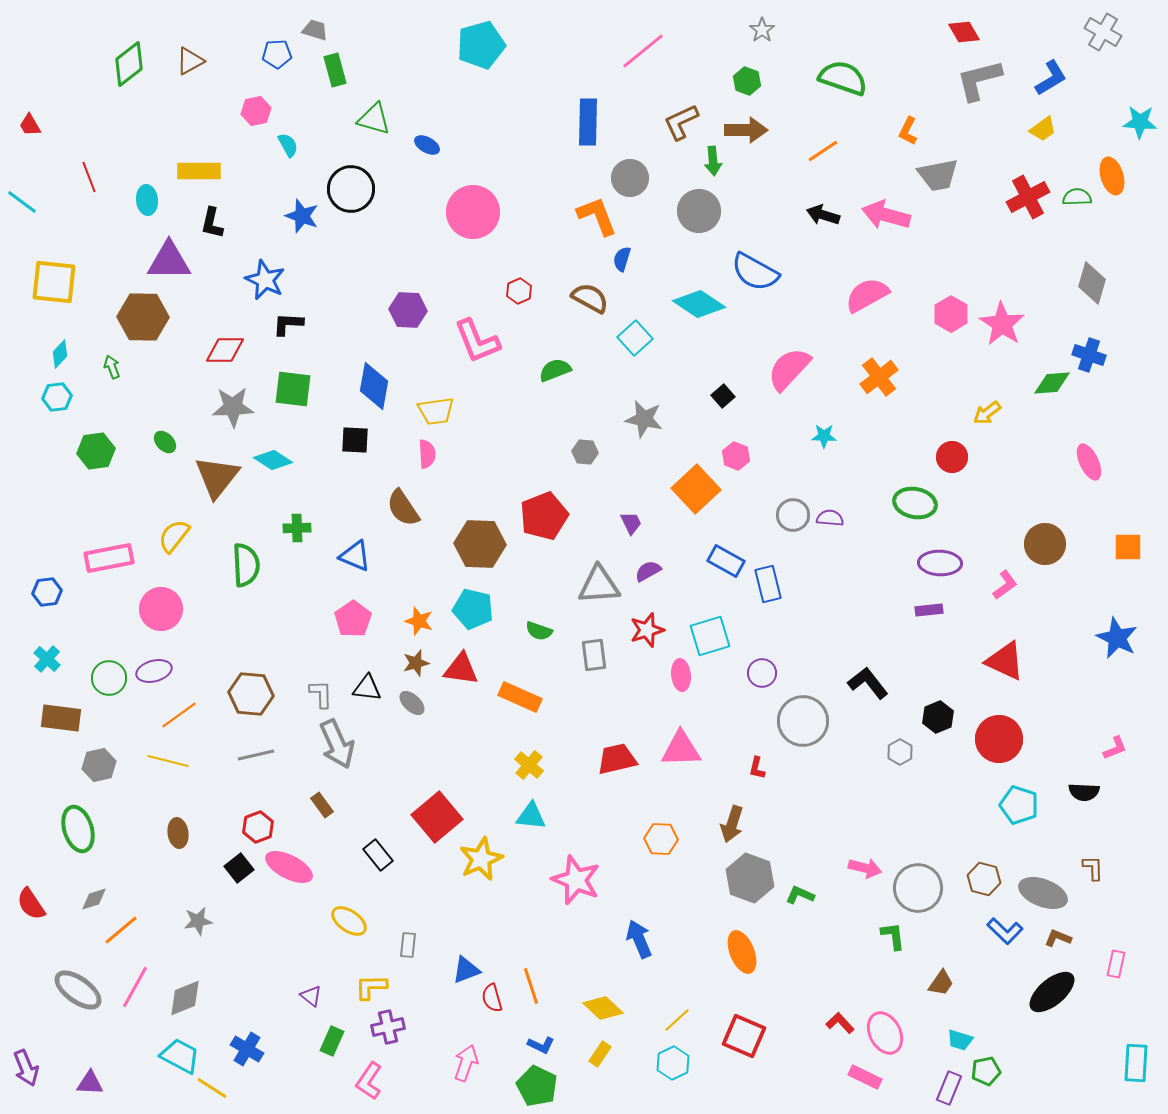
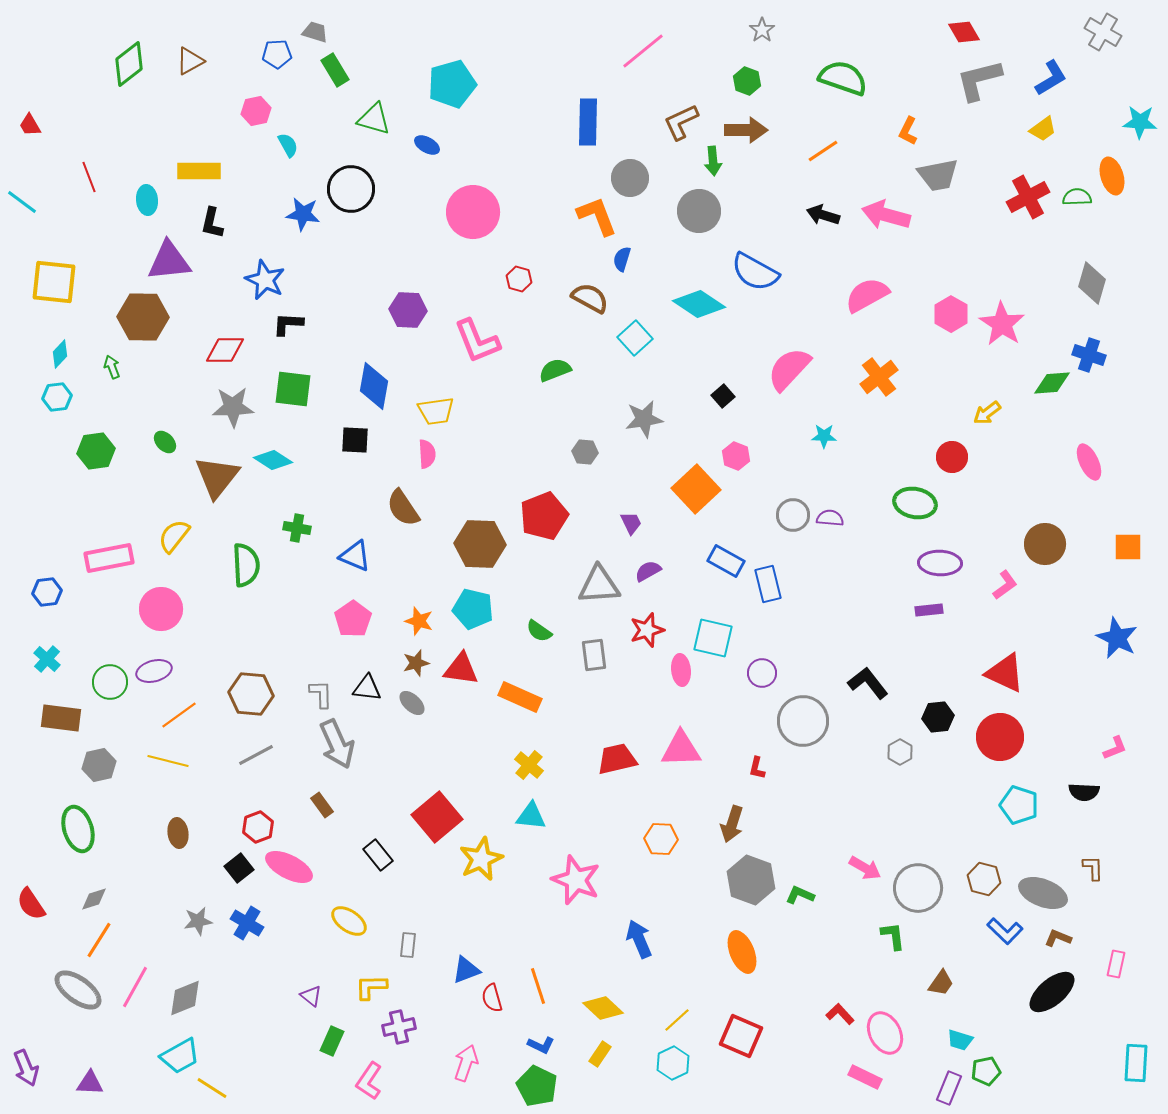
gray trapezoid at (315, 30): moved 2 px down
cyan pentagon at (481, 45): moved 29 px left, 39 px down
green rectangle at (335, 70): rotated 16 degrees counterclockwise
blue star at (302, 216): moved 1 px right, 2 px up; rotated 12 degrees counterclockwise
purple triangle at (169, 261): rotated 6 degrees counterclockwise
red hexagon at (519, 291): moved 12 px up; rotated 20 degrees counterclockwise
gray star at (644, 419): rotated 21 degrees counterclockwise
green cross at (297, 528): rotated 12 degrees clockwise
green semicircle at (539, 631): rotated 16 degrees clockwise
cyan square at (710, 636): moved 3 px right, 2 px down; rotated 30 degrees clockwise
red triangle at (1005, 661): moved 12 px down
pink ellipse at (681, 675): moved 5 px up
green circle at (109, 678): moved 1 px right, 4 px down
black hexagon at (938, 717): rotated 16 degrees clockwise
red circle at (999, 739): moved 1 px right, 2 px up
gray line at (256, 755): rotated 15 degrees counterclockwise
pink arrow at (865, 868): rotated 16 degrees clockwise
gray hexagon at (750, 878): moved 1 px right, 2 px down
orange line at (121, 930): moved 22 px left, 10 px down; rotated 18 degrees counterclockwise
orange line at (531, 986): moved 7 px right
red L-shape at (840, 1023): moved 9 px up
purple cross at (388, 1027): moved 11 px right
red square at (744, 1036): moved 3 px left
blue cross at (247, 1049): moved 126 px up
cyan trapezoid at (180, 1056): rotated 123 degrees clockwise
